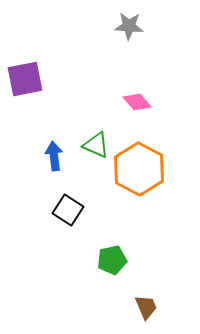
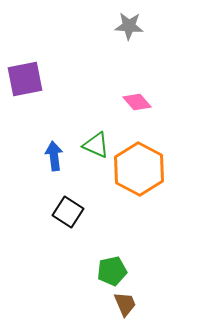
black square: moved 2 px down
green pentagon: moved 11 px down
brown trapezoid: moved 21 px left, 3 px up
